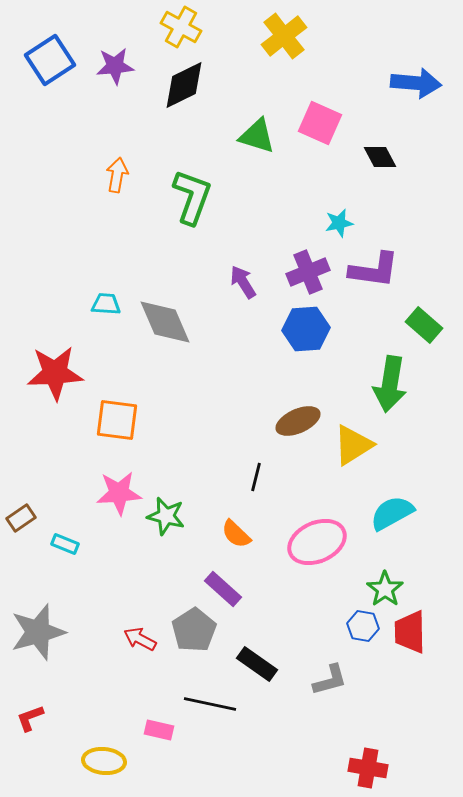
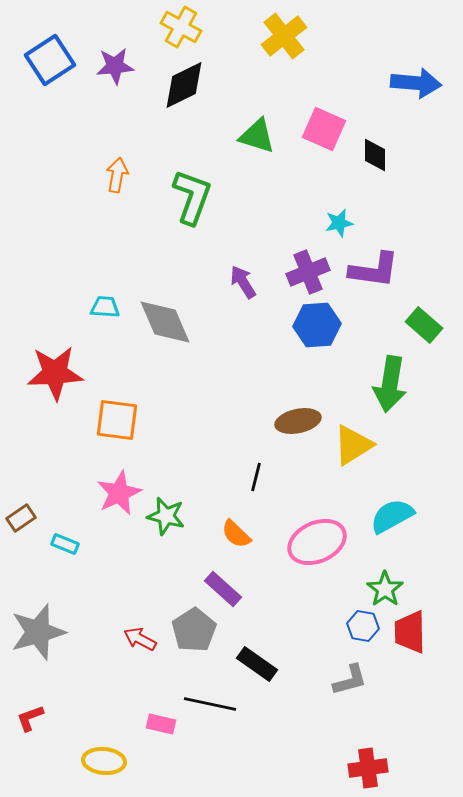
pink square at (320, 123): moved 4 px right, 6 px down
black diamond at (380, 157): moved 5 px left, 2 px up; rotated 28 degrees clockwise
cyan trapezoid at (106, 304): moved 1 px left, 3 px down
blue hexagon at (306, 329): moved 11 px right, 4 px up
brown ellipse at (298, 421): rotated 12 degrees clockwise
pink star at (119, 493): rotated 21 degrees counterclockwise
cyan semicircle at (392, 513): moved 3 px down
gray L-shape at (330, 680): moved 20 px right
pink rectangle at (159, 730): moved 2 px right, 6 px up
red cross at (368, 768): rotated 18 degrees counterclockwise
